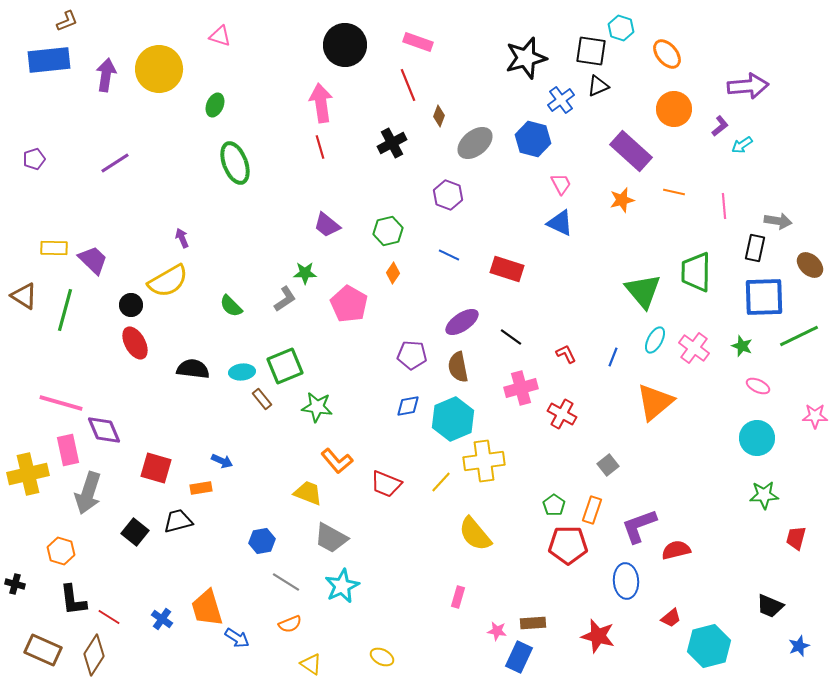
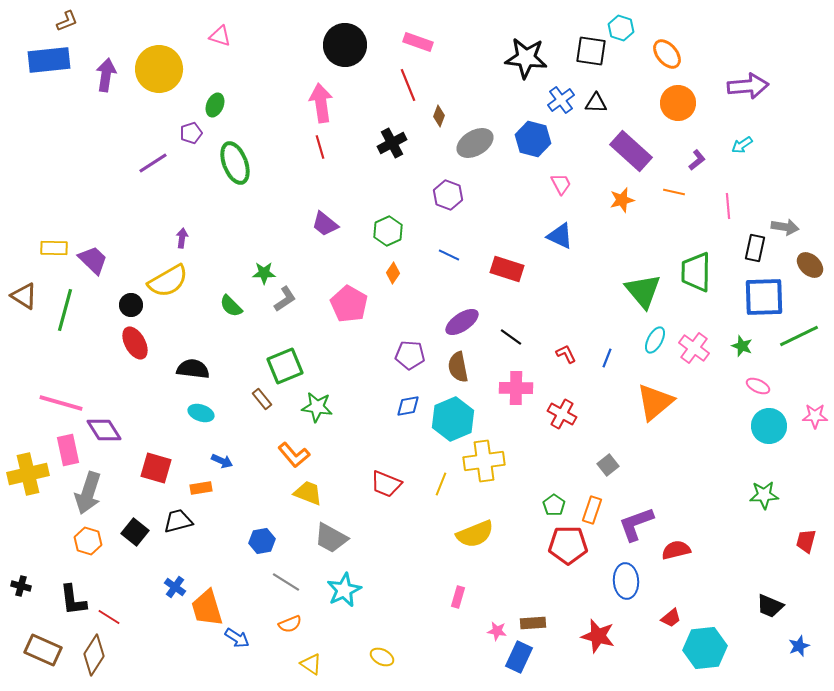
black star at (526, 58): rotated 21 degrees clockwise
black triangle at (598, 86): moved 2 px left, 17 px down; rotated 25 degrees clockwise
orange circle at (674, 109): moved 4 px right, 6 px up
purple L-shape at (720, 126): moved 23 px left, 34 px down
gray ellipse at (475, 143): rotated 9 degrees clockwise
purple pentagon at (34, 159): moved 157 px right, 26 px up
purple line at (115, 163): moved 38 px right
pink line at (724, 206): moved 4 px right
gray arrow at (778, 221): moved 7 px right, 6 px down
blue triangle at (560, 223): moved 13 px down
purple trapezoid at (327, 225): moved 2 px left, 1 px up
green hexagon at (388, 231): rotated 12 degrees counterclockwise
purple arrow at (182, 238): rotated 30 degrees clockwise
green star at (305, 273): moved 41 px left
purple pentagon at (412, 355): moved 2 px left
blue line at (613, 357): moved 6 px left, 1 px down
cyan ellipse at (242, 372): moved 41 px left, 41 px down; rotated 25 degrees clockwise
pink cross at (521, 388): moved 5 px left; rotated 16 degrees clockwise
purple diamond at (104, 430): rotated 9 degrees counterclockwise
cyan circle at (757, 438): moved 12 px right, 12 px up
orange L-shape at (337, 461): moved 43 px left, 6 px up
yellow line at (441, 482): moved 2 px down; rotated 20 degrees counterclockwise
purple L-shape at (639, 526): moved 3 px left, 2 px up
yellow semicircle at (475, 534): rotated 72 degrees counterclockwise
red trapezoid at (796, 538): moved 10 px right, 3 px down
orange hexagon at (61, 551): moved 27 px right, 10 px up
black cross at (15, 584): moved 6 px right, 2 px down
cyan star at (342, 586): moved 2 px right, 4 px down
blue cross at (162, 619): moved 13 px right, 32 px up
cyan hexagon at (709, 646): moved 4 px left, 2 px down; rotated 9 degrees clockwise
